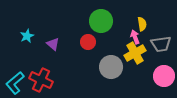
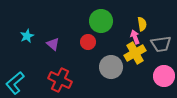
red cross: moved 19 px right
